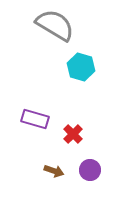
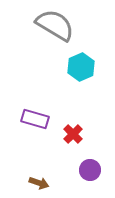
cyan hexagon: rotated 20 degrees clockwise
brown arrow: moved 15 px left, 12 px down
